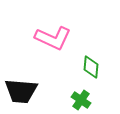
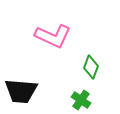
pink L-shape: moved 2 px up
green diamond: rotated 15 degrees clockwise
